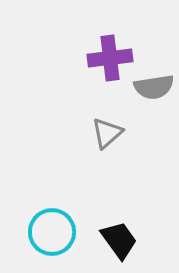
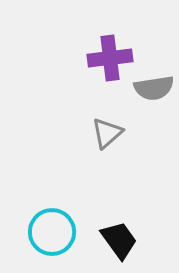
gray semicircle: moved 1 px down
